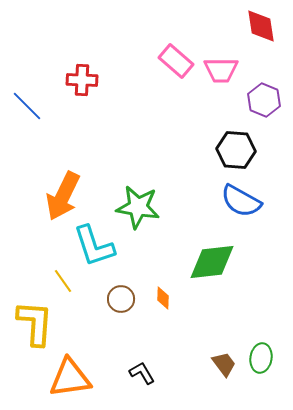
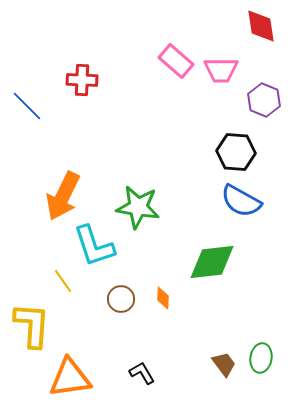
black hexagon: moved 2 px down
yellow L-shape: moved 3 px left, 2 px down
